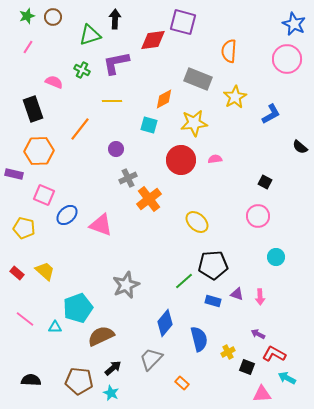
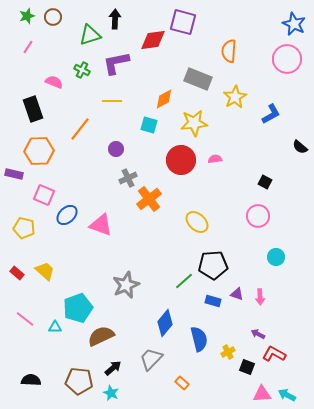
cyan arrow at (287, 378): moved 17 px down
